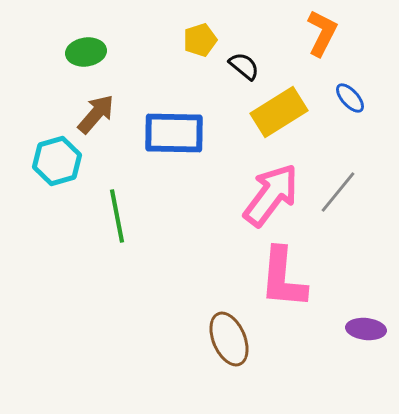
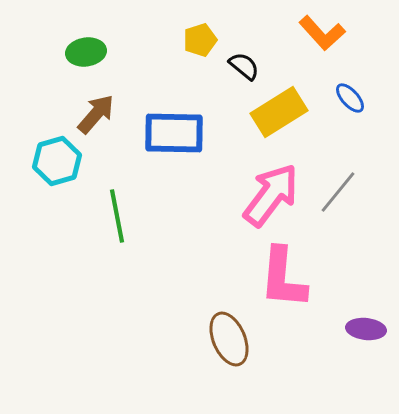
orange L-shape: rotated 111 degrees clockwise
